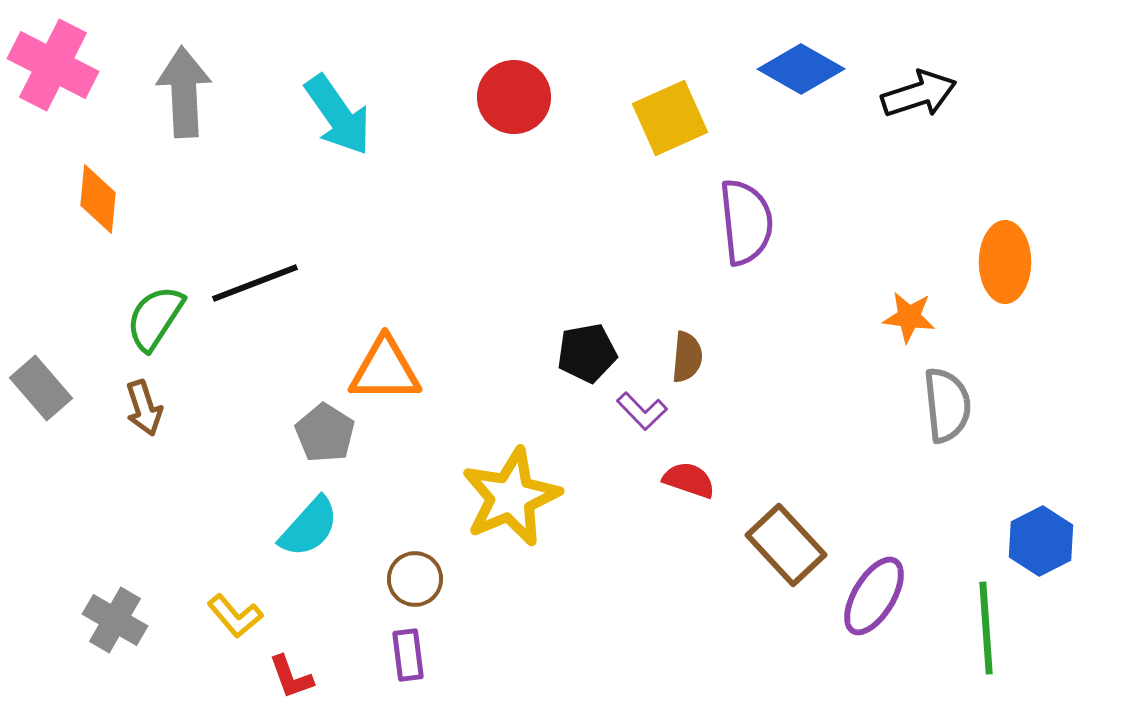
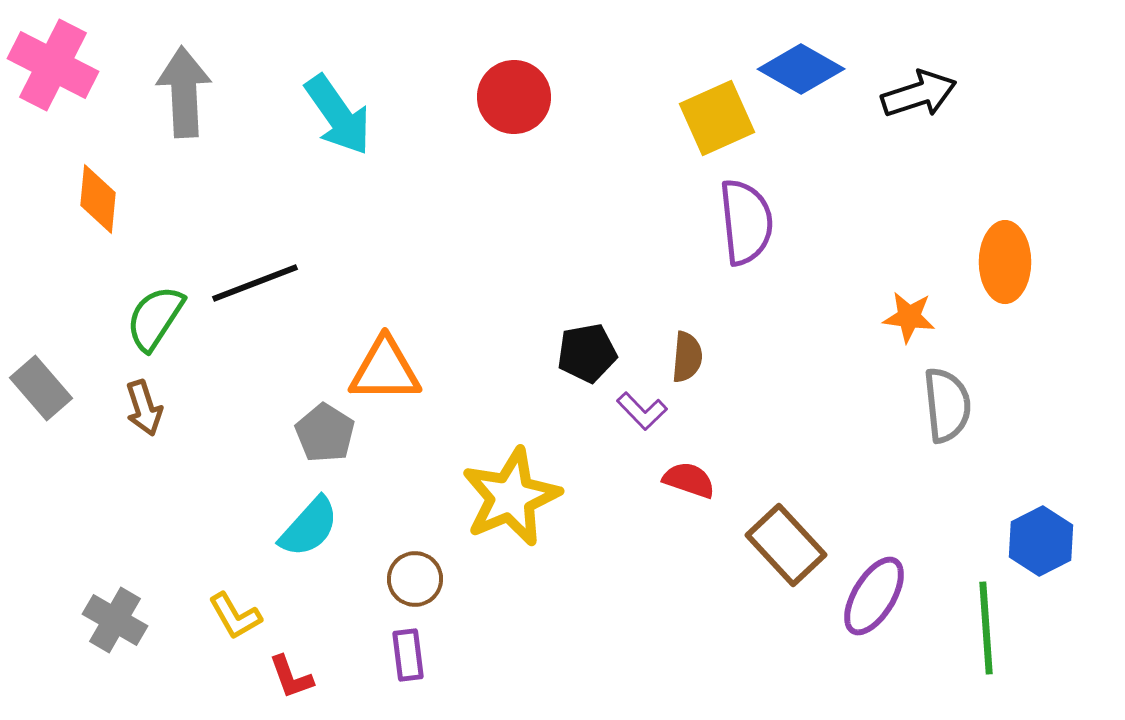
yellow square: moved 47 px right
yellow L-shape: rotated 10 degrees clockwise
